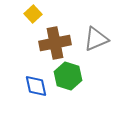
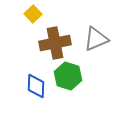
blue diamond: rotated 15 degrees clockwise
